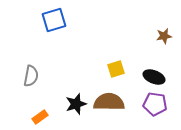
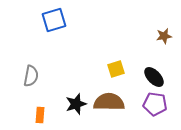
black ellipse: rotated 25 degrees clockwise
orange rectangle: moved 2 px up; rotated 49 degrees counterclockwise
